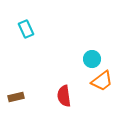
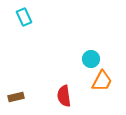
cyan rectangle: moved 2 px left, 12 px up
cyan circle: moved 1 px left
orange trapezoid: rotated 25 degrees counterclockwise
